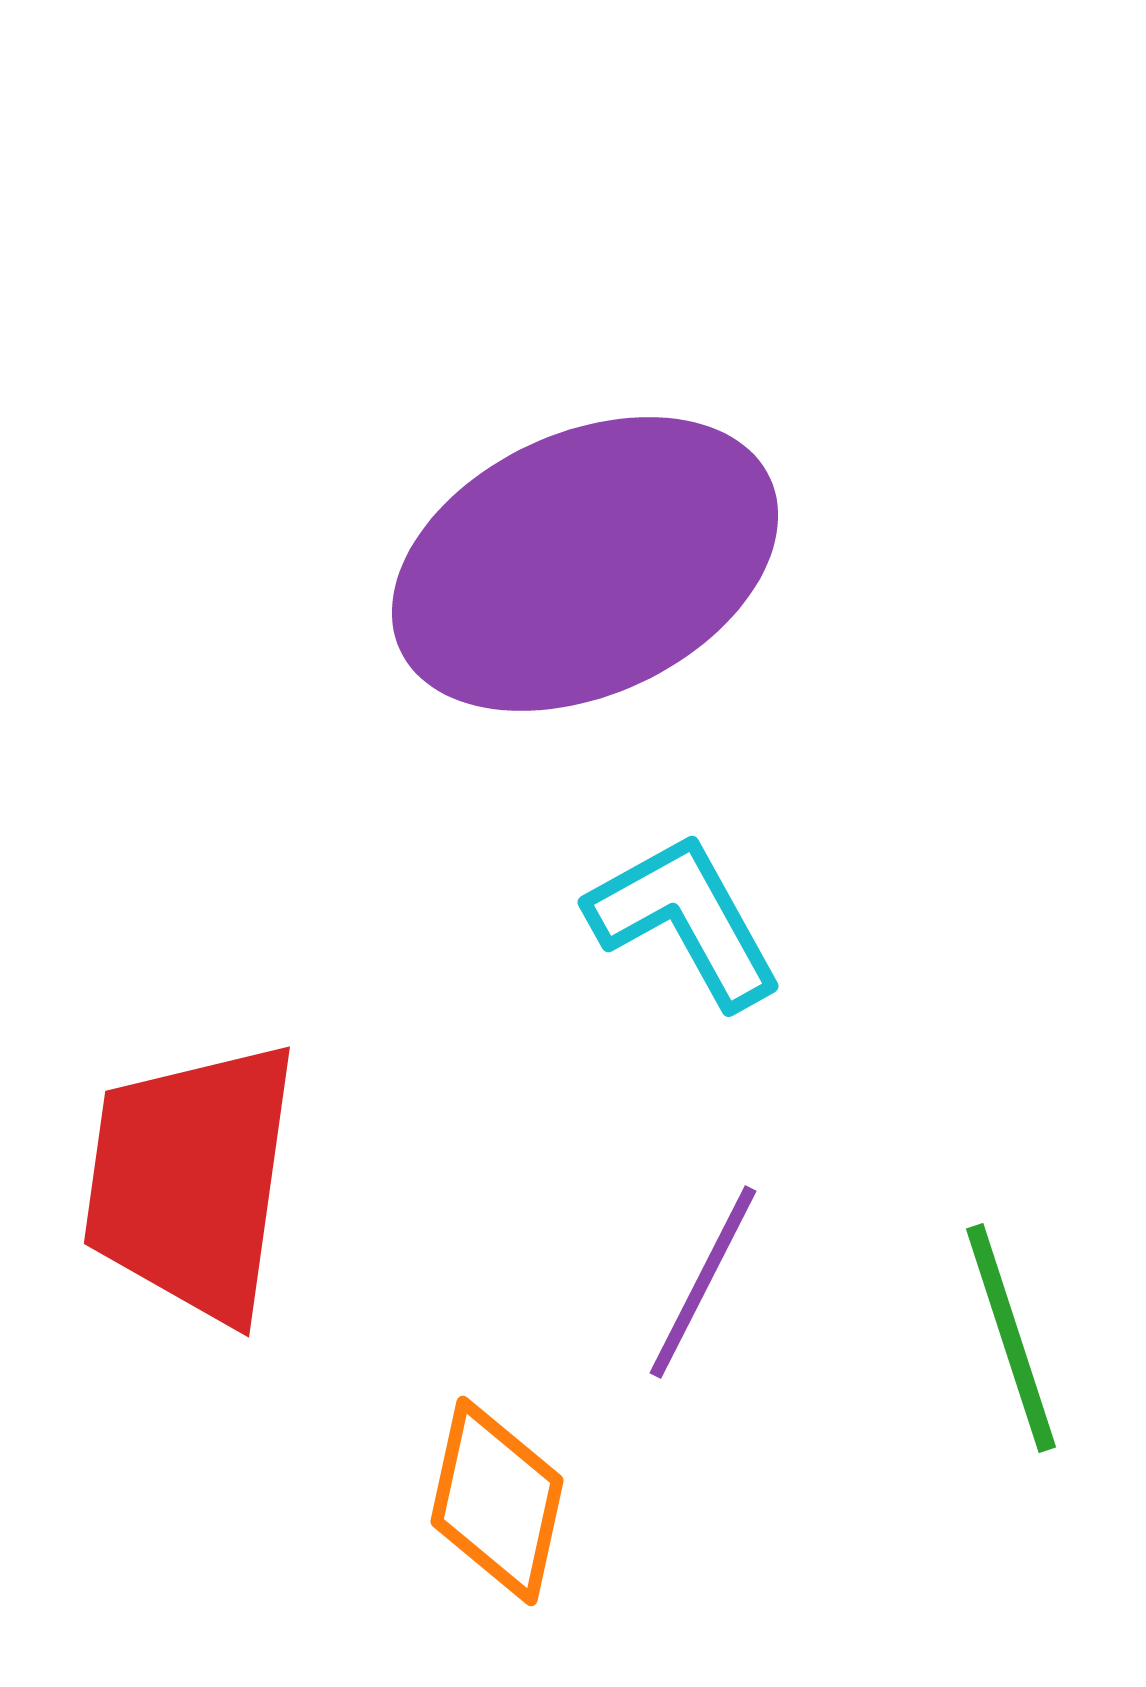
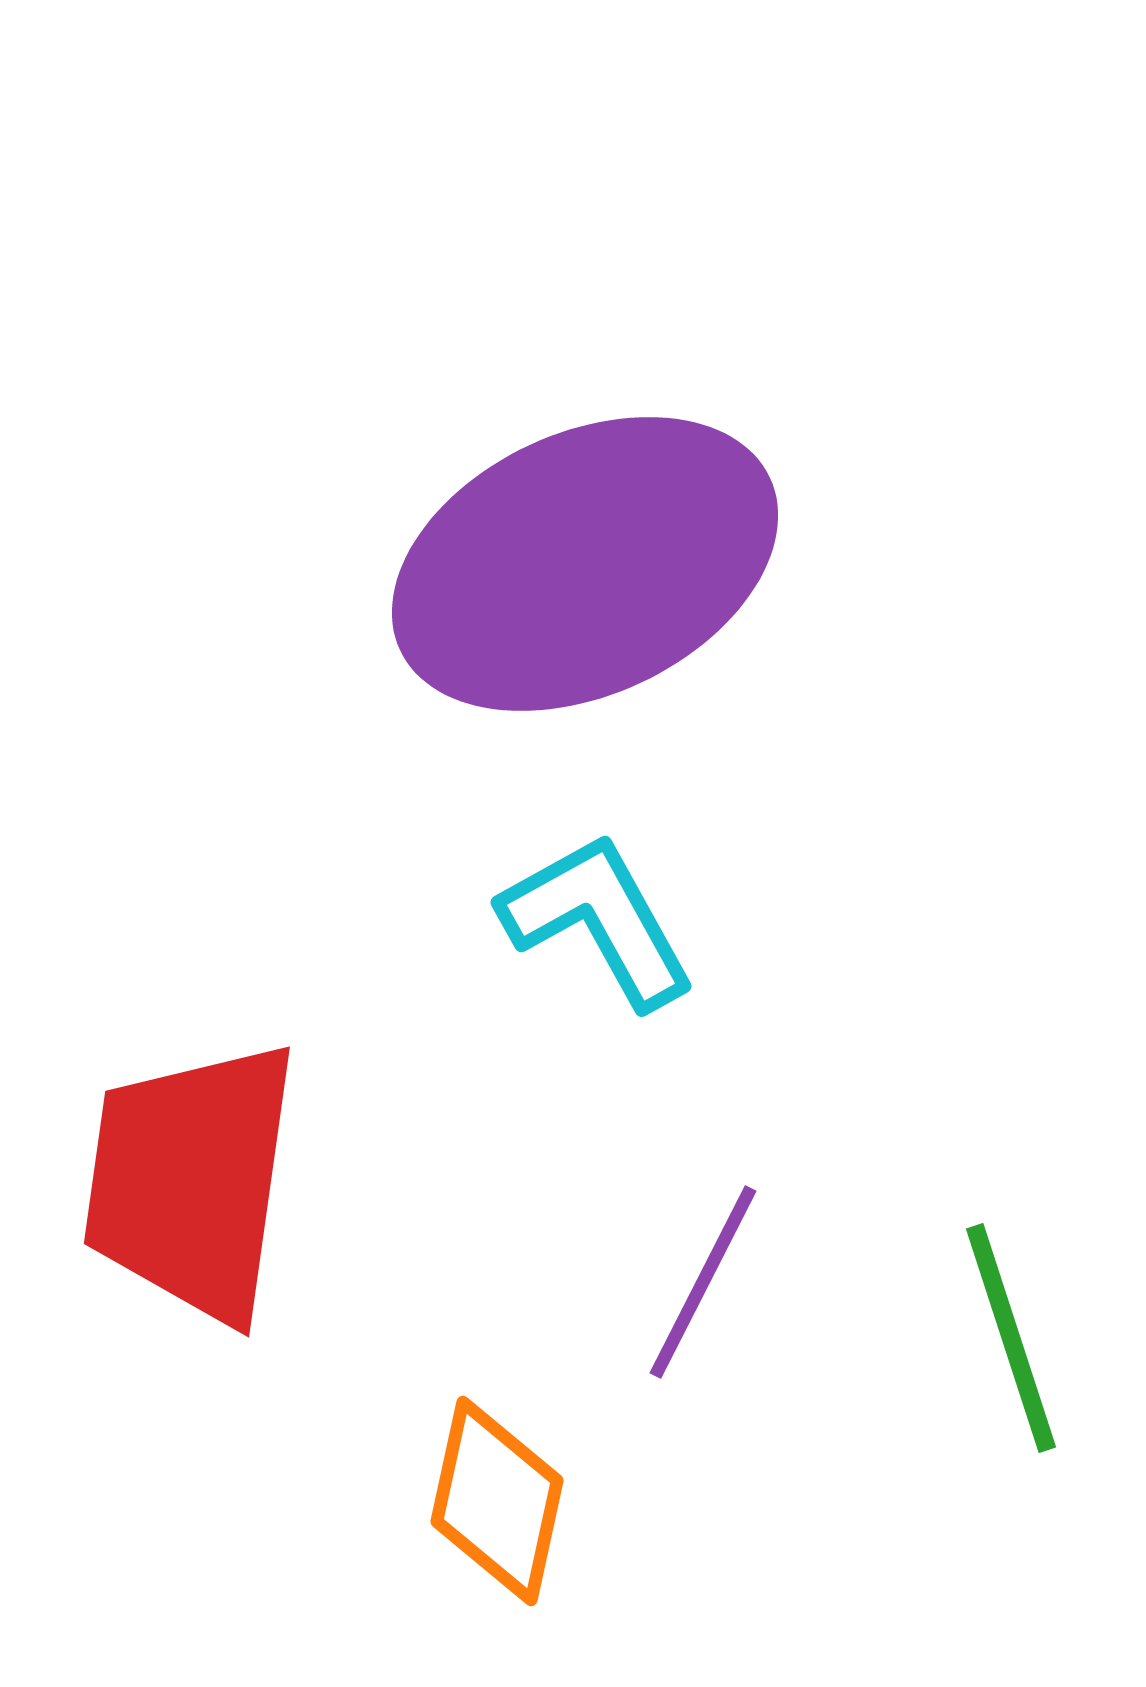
cyan L-shape: moved 87 px left
